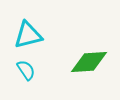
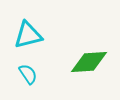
cyan semicircle: moved 2 px right, 4 px down
